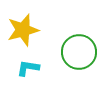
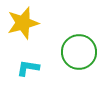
yellow star: moved 7 px up
